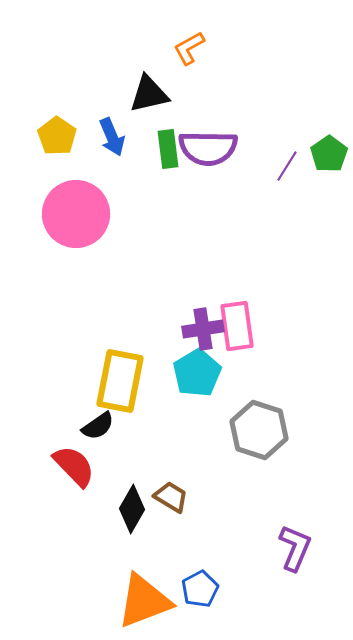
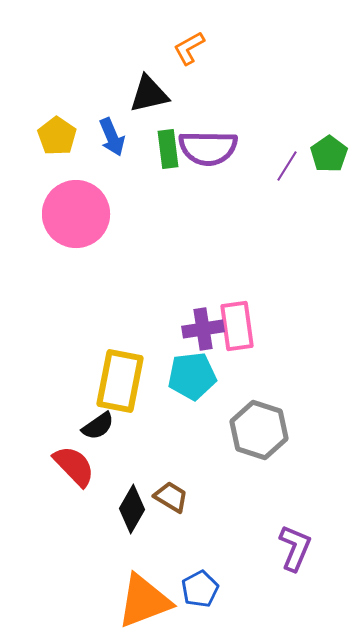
cyan pentagon: moved 5 px left, 3 px down; rotated 24 degrees clockwise
